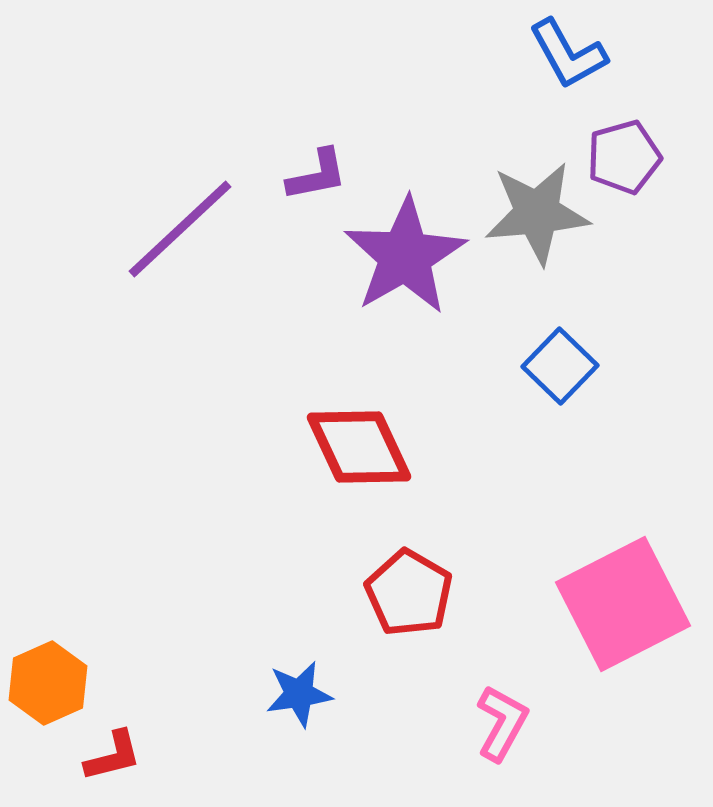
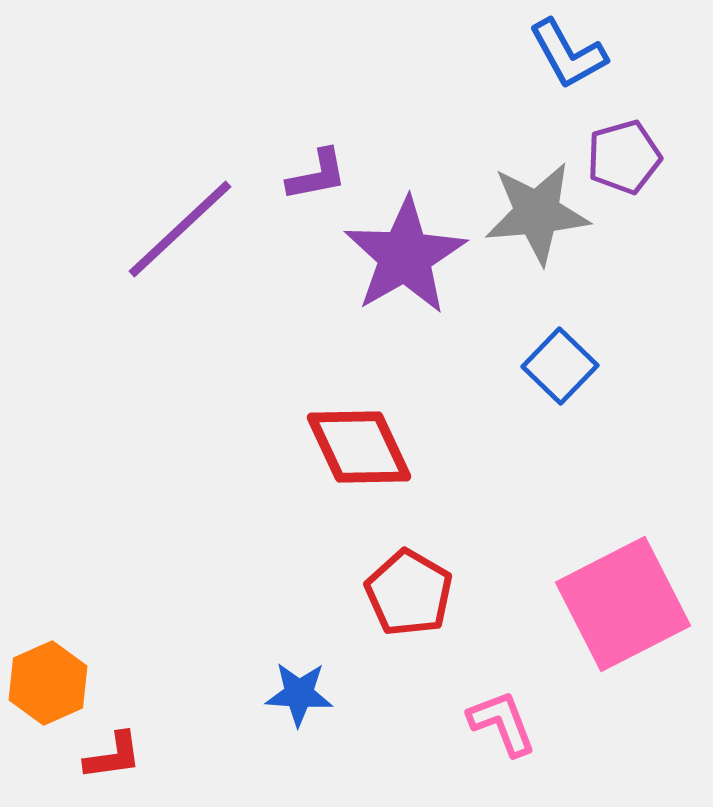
blue star: rotated 12 degrees clockwise
pink L-shape: rotated 50 degrees counterclockwise
red L-shape: rotated 6 degrees clockwise
